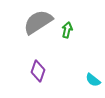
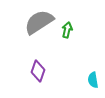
gray semicircle: moved 1 px right
cyan semicircle: rotated 42 degrees clockwise
